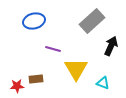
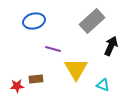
cyan triangle: moved 2 px down
